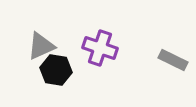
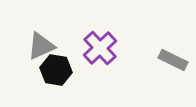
purple cross: rotated 28 degrees clockwise
